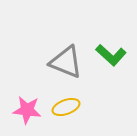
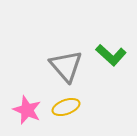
gray triangle: moved 4 px down; rotated 27 degrees clockwise
pink star: rotated 16 degrees clockwise
